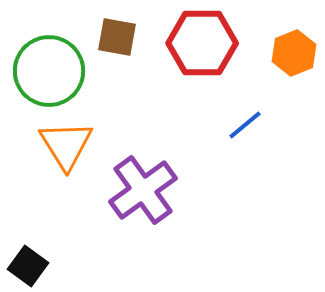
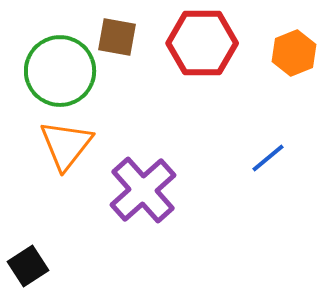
green circle: moved 11 px right
blue line: moved 23 px right, 33 px down
orange triangle: rotated 10 degrees clockwise
purple cross: rotated 6 degrees counterclockwise
black square: rotated 21 degrees clockwise
